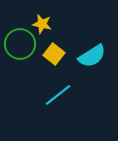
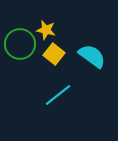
yellow star: moved 4 px right, 6 px down
cyan semicircle: rotated 112 degrees counterclockwise
